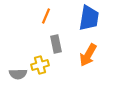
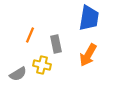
orange line: moved 16 px left, 19 px down
yellow cross: moved 2 px right; rotated 30 degrees clockwise
gray semicircle: rotated 30 degrees counterclockwise
